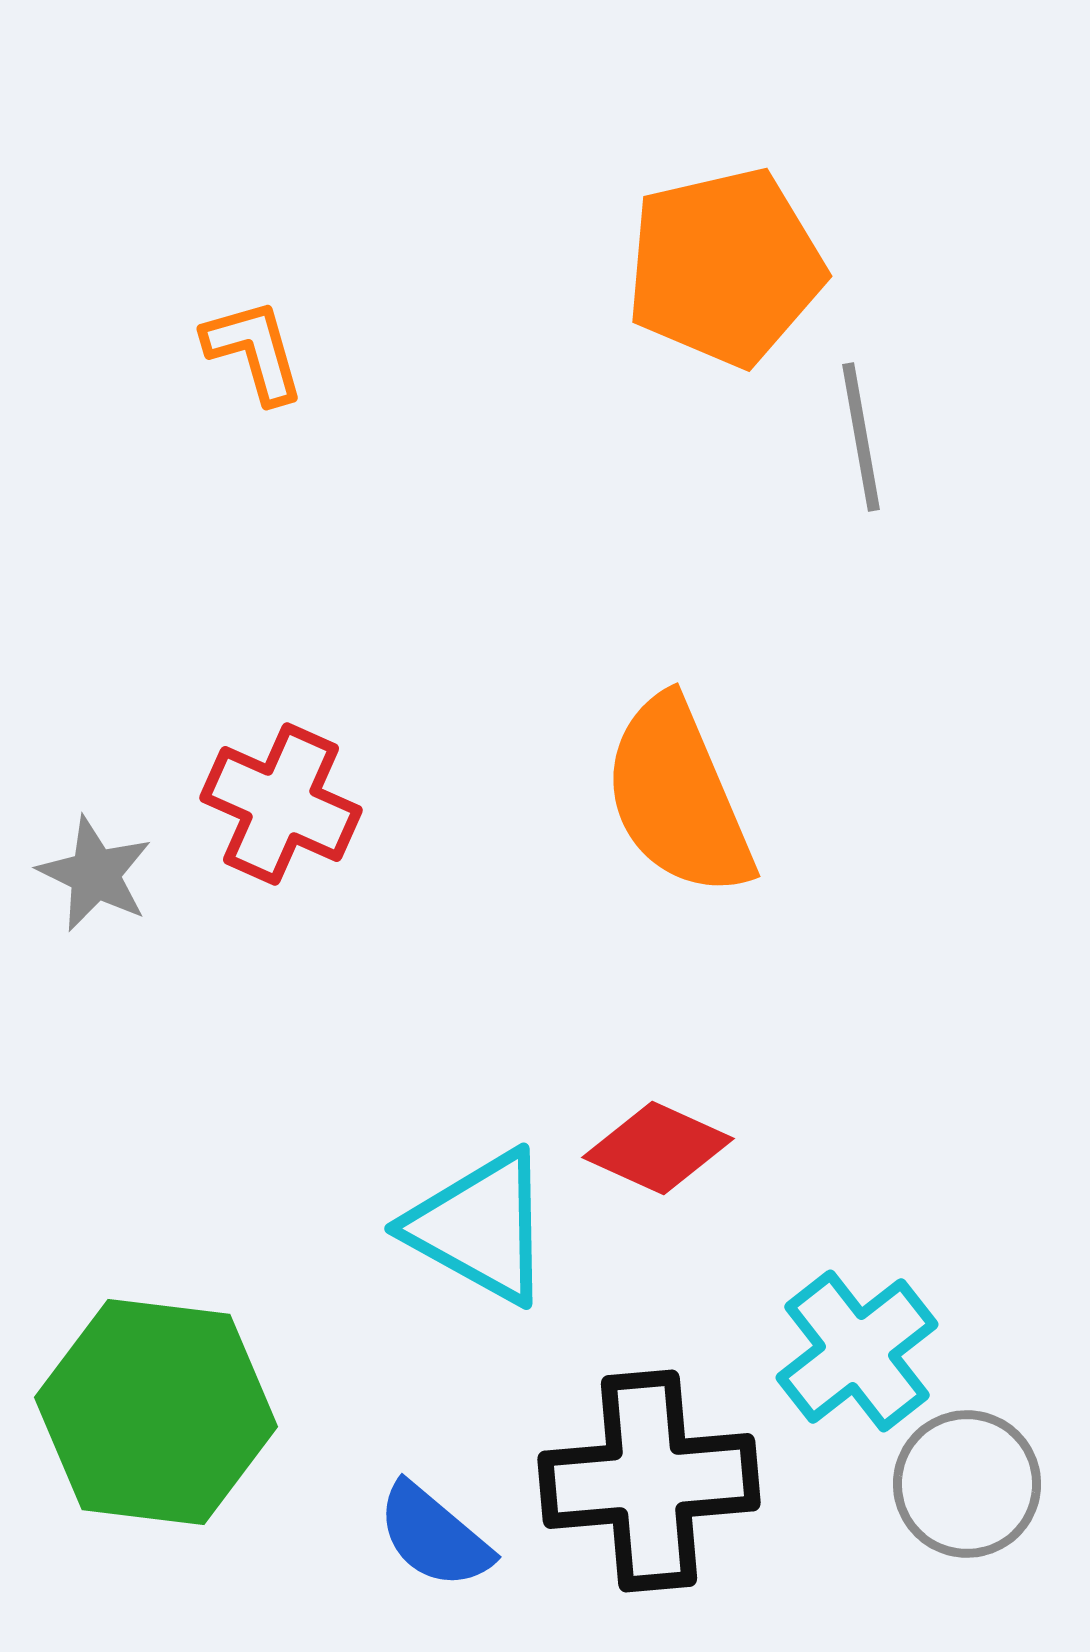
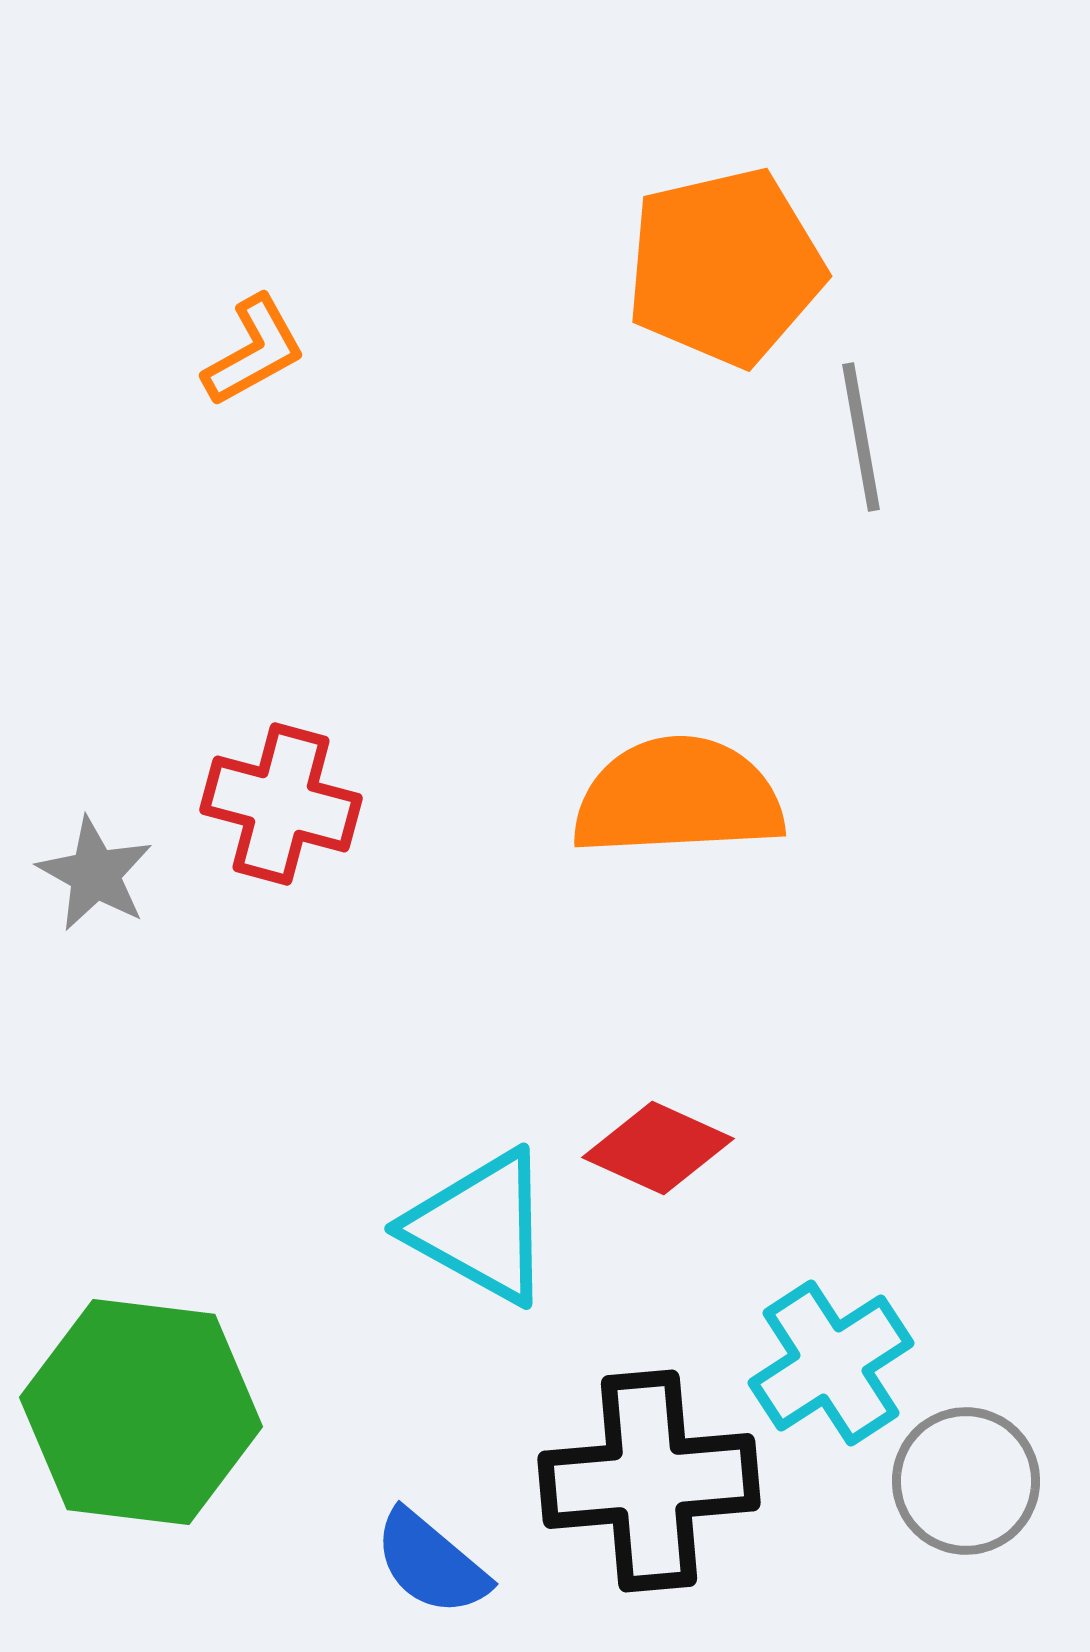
orange L-shape: rotated 77 degrees clockwise
orange semicircle: rotated 110 degrees clockwise
red cross: rotated 9 degrees counterclockwise
gray star: rotated 3 degrees clockwise
cyan cross: moved 26 px left, 12 px down; rotated 5 degrees clockwise
green hexagon: moved 15 px left
gray circle: moved 1 px left, 3 px up
blue semicircle: moved 3 px left, 27 px down
